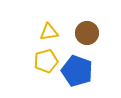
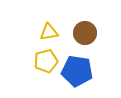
brown circle: moved 2 px left
blue pentagon: rotated 12 degrees counterclockwise
